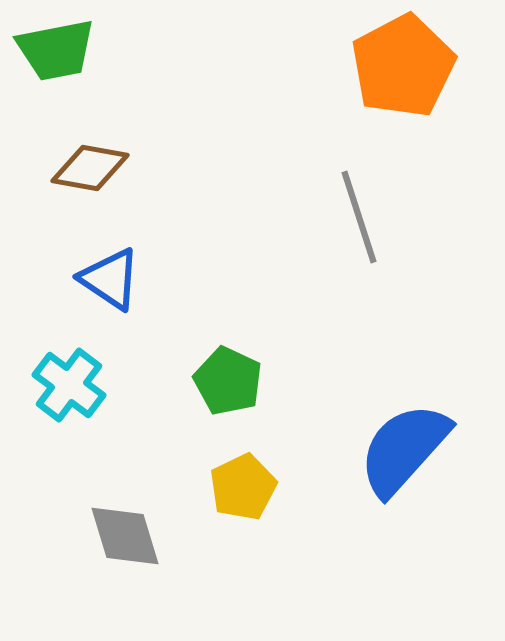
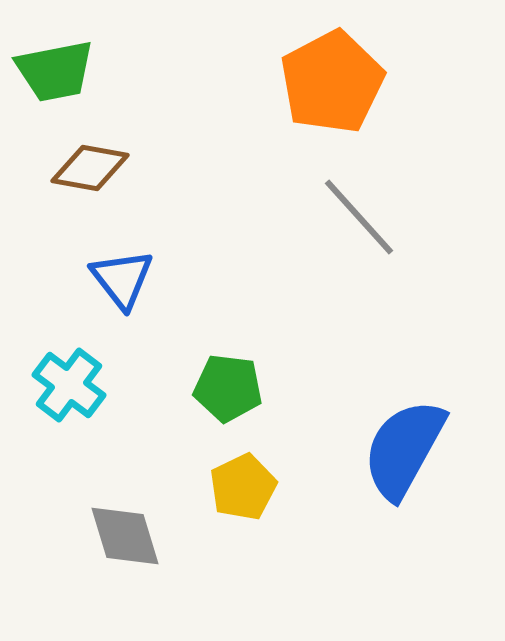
green trapezoid: moved 1 px left, 21 px down
orange pentagon: moved 71 px left, 16 px down
gray line: rotated 24 degrees counterclockwise
blue triangle: moved 12 px right; rotated 18 degrees clockwise
green pentagon: moved 7 px down; rotated 18 degrees counterclockwise
blue semicircle: rotated 13 degrees counterclockwise
